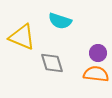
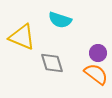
cyan semicircle: moved 1 px up
orange semicircle: rotated 30 degrees clockwise
